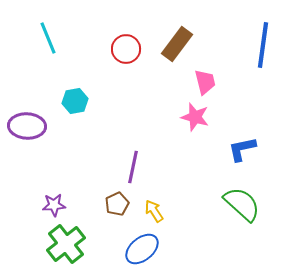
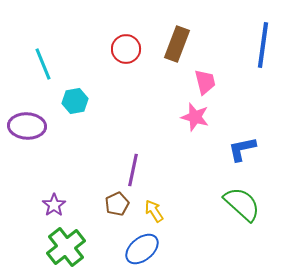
cyan line: moved 5 px left, 26 px down
brown rectangle: rotated 16 degrees counterclockwise
purple line: moved 3 px down
purple star: rotated 30 degrees counterclockwise
green cross: moved 3 px down
